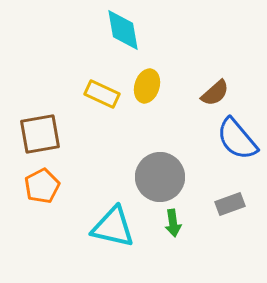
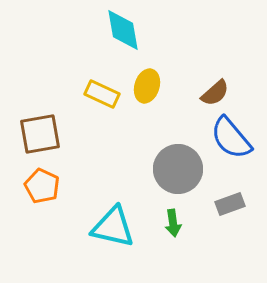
blue semicircle: moved 6 px left, 1 px up
gray circle: moved 18 px right, 8 px up
orange pentagon: rotated 20 degrees counterclockwise
